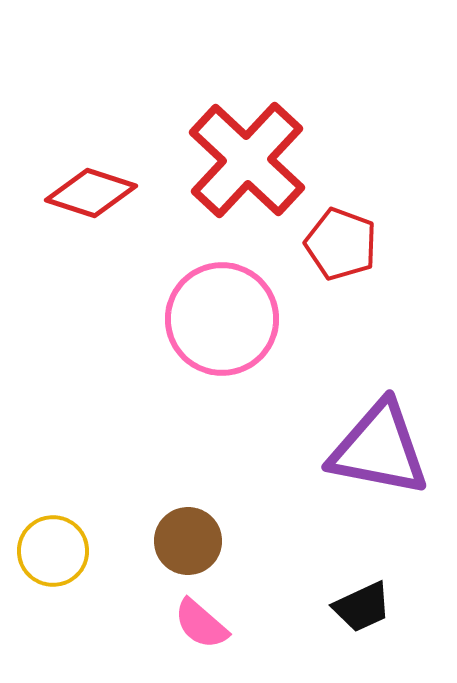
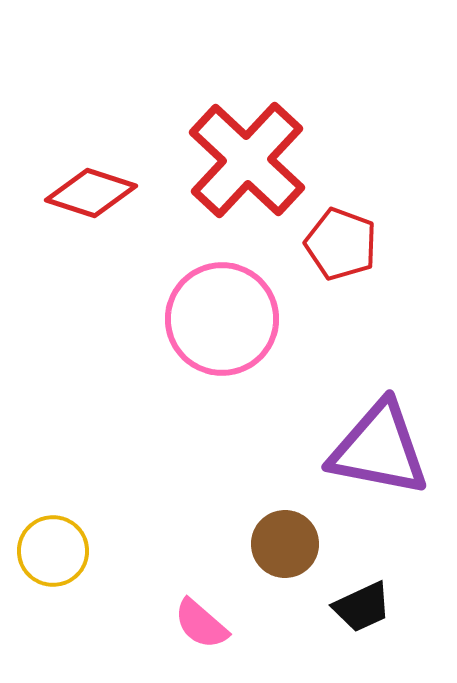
brown circle: moved 97 px right, 3 px down
